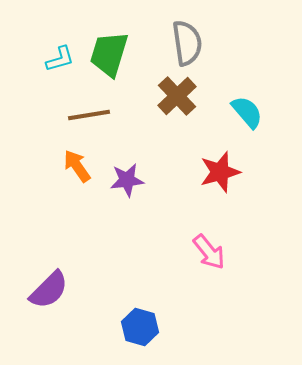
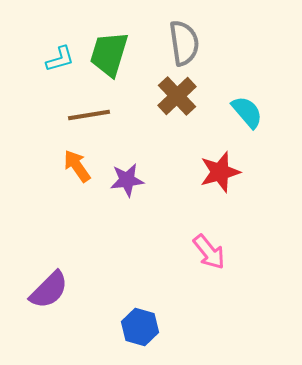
gray semicircle: moved 3 px left
